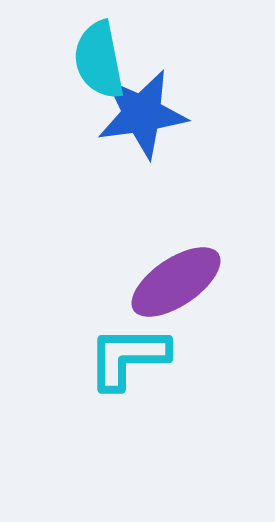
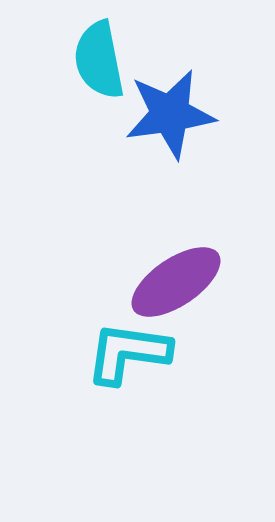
blue star: moved 28 px right
cyan L-shape: moved 4 px up; rotated 8 degrees clockwise
